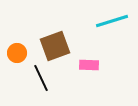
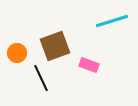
pink rectangle: rotated 18 degrees clockwise
